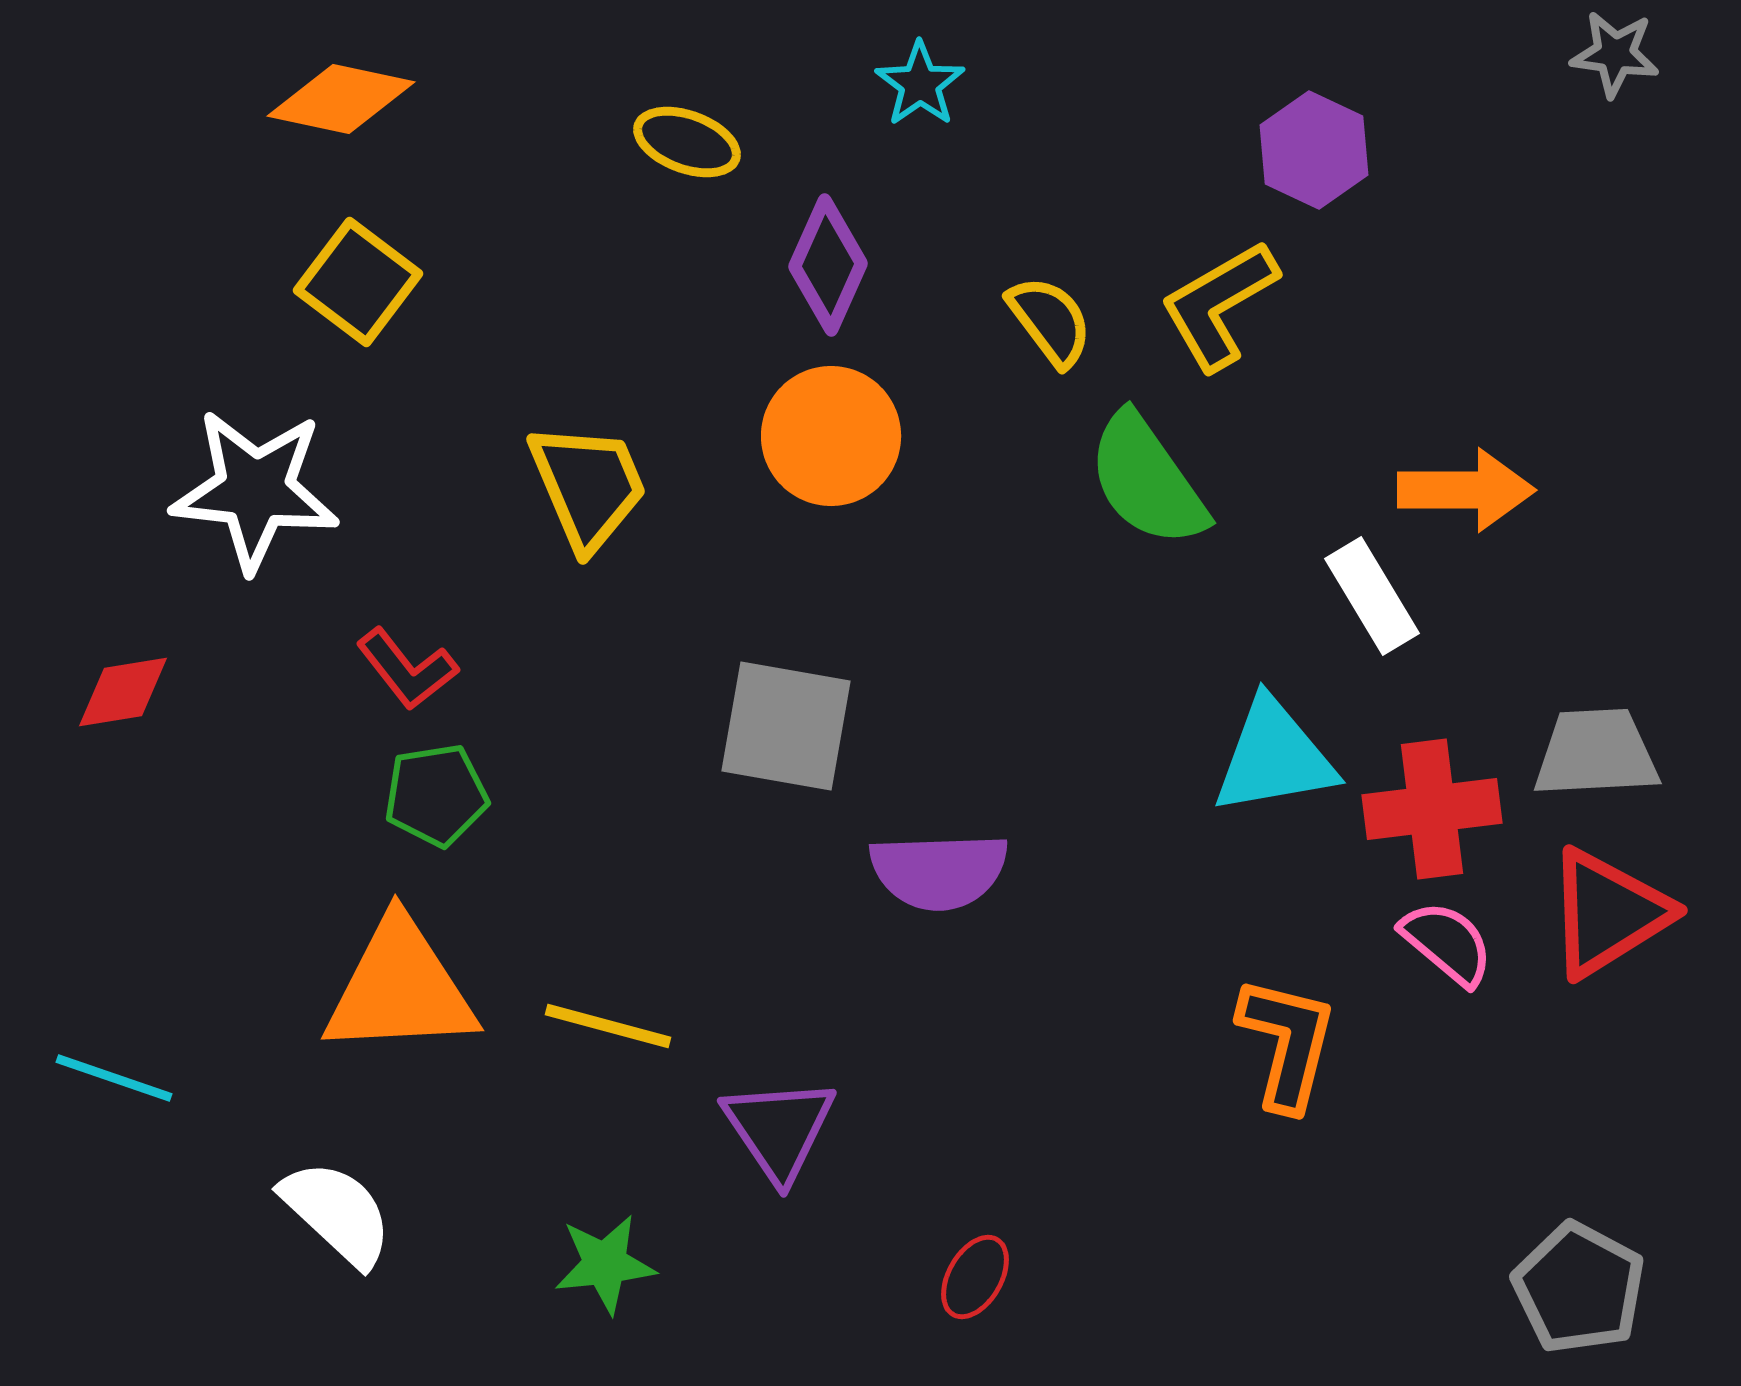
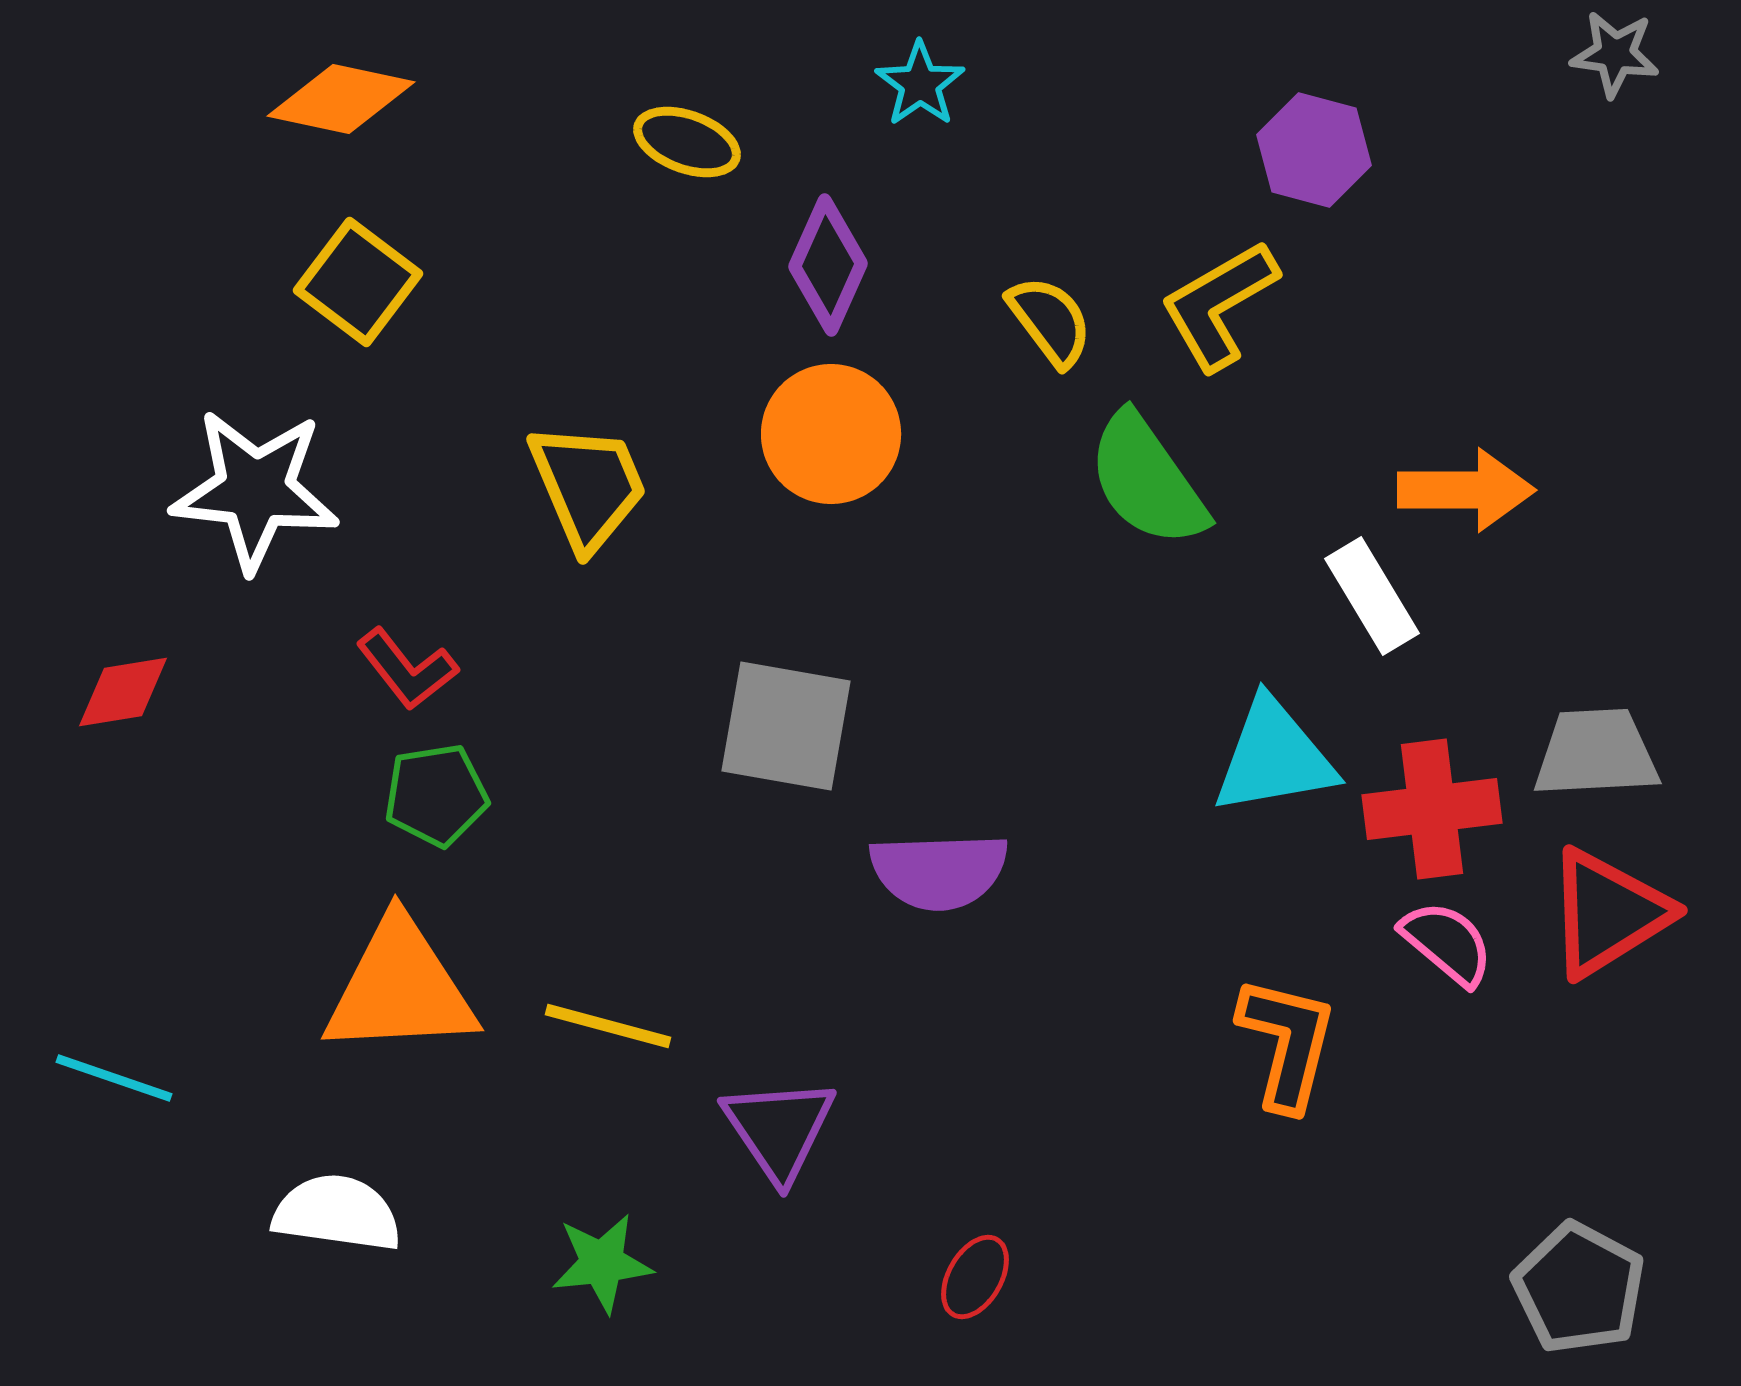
purple hexagon: rotated 10 degrees counterclockwise
orange circle: moved 2 px up
white semicircle: rotated 35 degrees counterclockwise
green star: moved 3 px left, 1 px up
